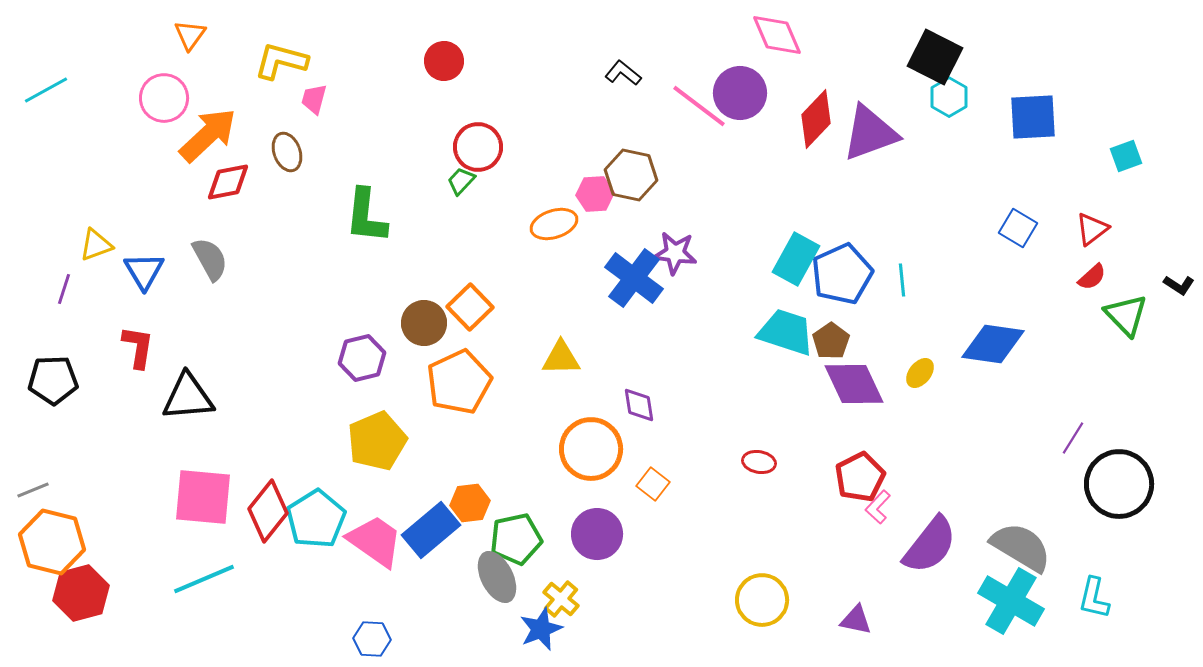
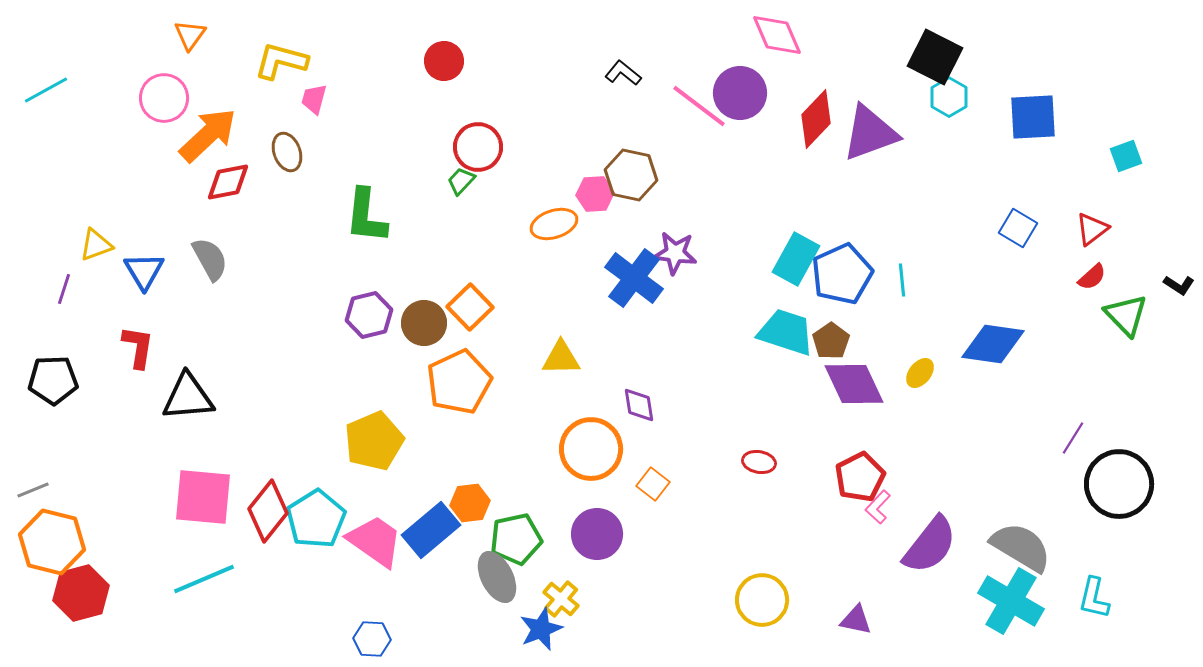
purple hexagon at (362, 358): moved 7 px right, 43 px up
yellow pentagon at (377, 441): moved 3 px left
